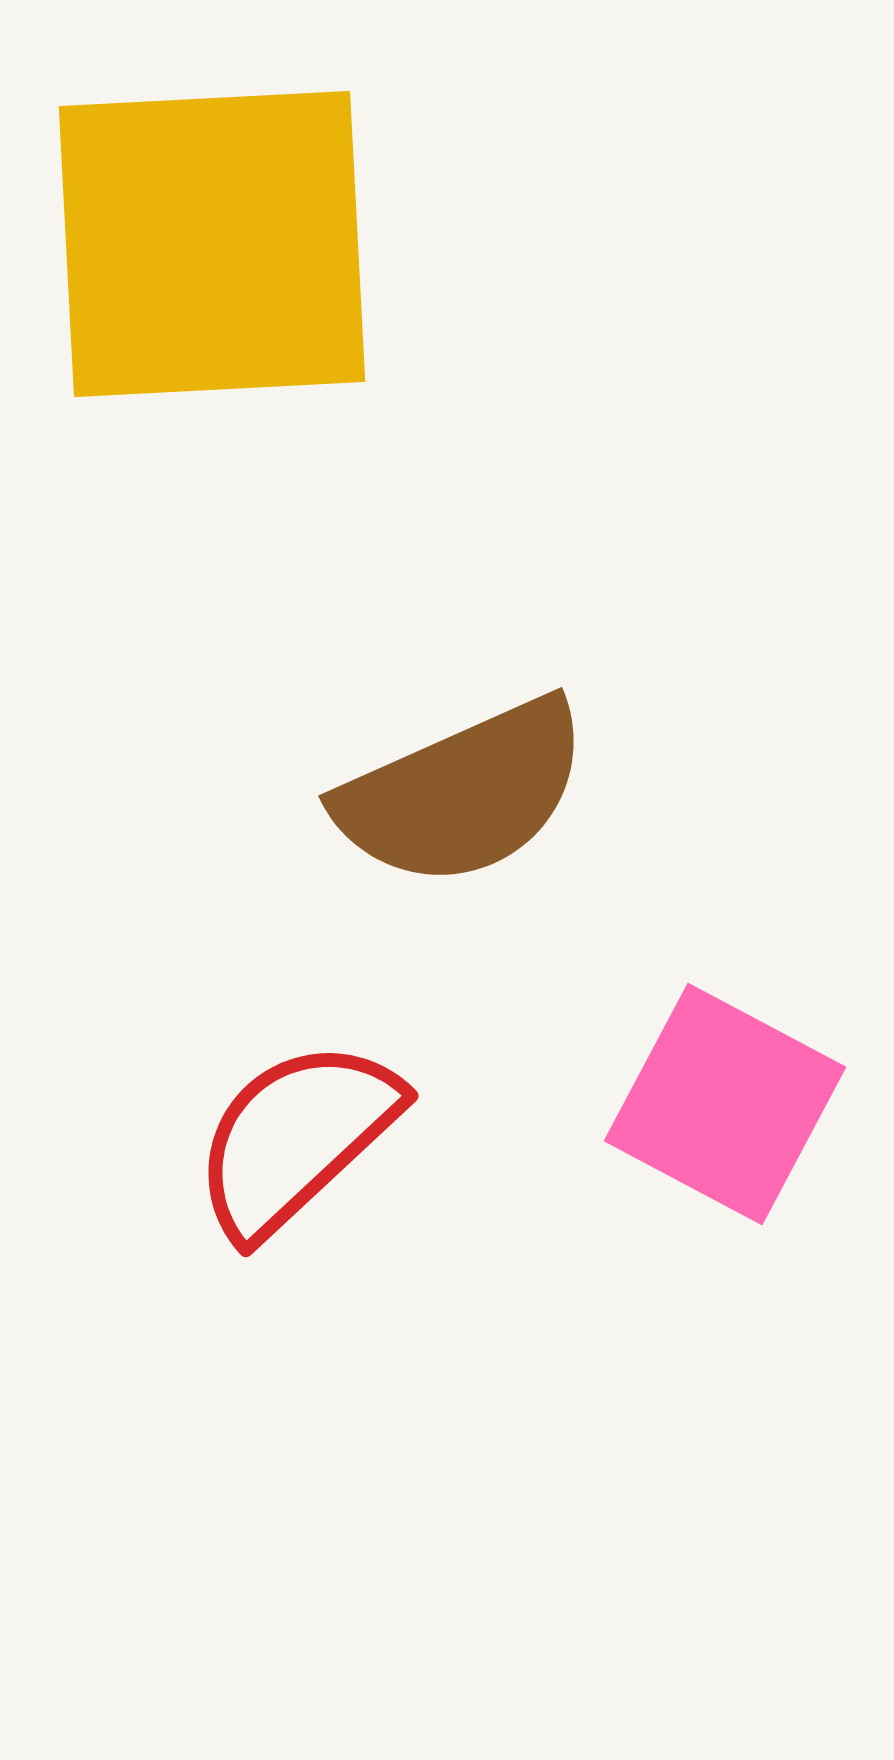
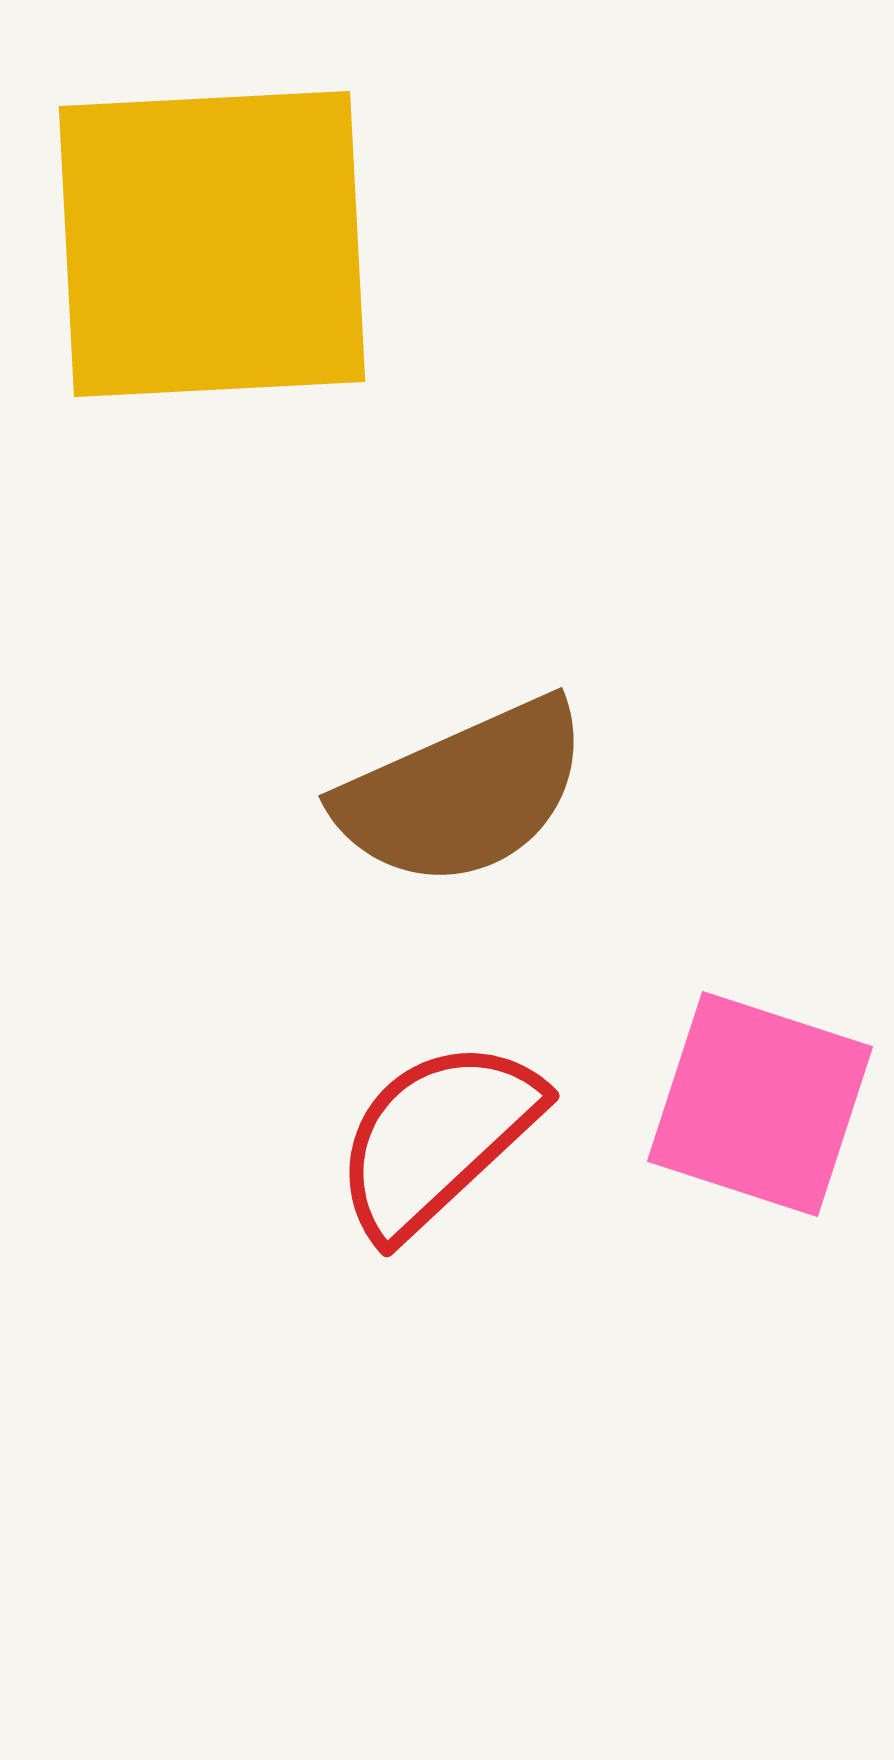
pink square: moved 35 px right; rotated 10 degrees counterclockwise
red semicircle: moved 141 px right
